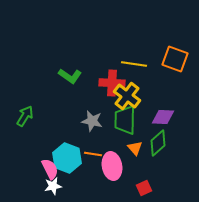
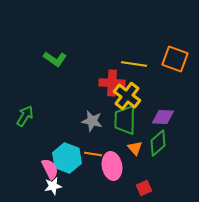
green L-shape: moved 15 px left, 17 px up
